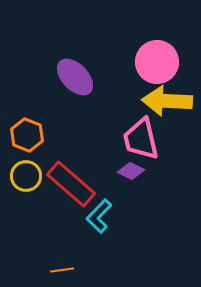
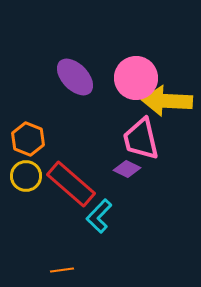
pink circle: moved 21 px left, 16 px down
orange hexagon: moved 1 px right, 4 px down
purple diamond: moved 4 px left, 2 px up
